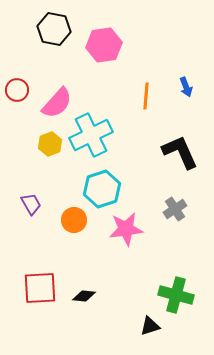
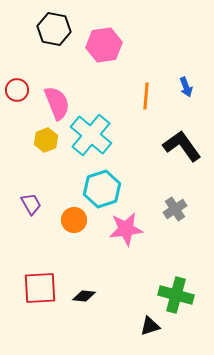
pink semicircle: rotated 64 degrees counterclockwise
cyan cross: rotated 24 degrees counterclockwise
yellow hexagon: moved 4 px left, 4 px up
black L-shape: moved 2 px right, 6 px up; rotated 12 degrees counterclockwise
